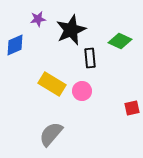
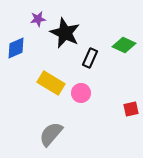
black star: moved 6 px left, 3 px down; rotated 24 degrees counterclockwise
green diamond: moved 4 px right, 4 px down
blue diamond: moved 1 px right, 3 px down
black rectangle: rotated 30 degrees clockwise
yellow rectangle: moved 1 px left, 1 px up
pink circle: moved 1 px left, 2 px down
red square: moved 1 px left, 1 px down
